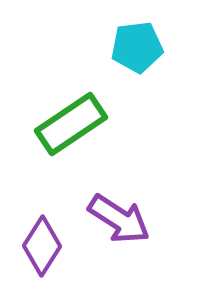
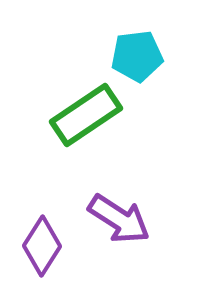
cyan pentagon: moved 9 px down
green rectangle: moved 15 px right, 9 px up
